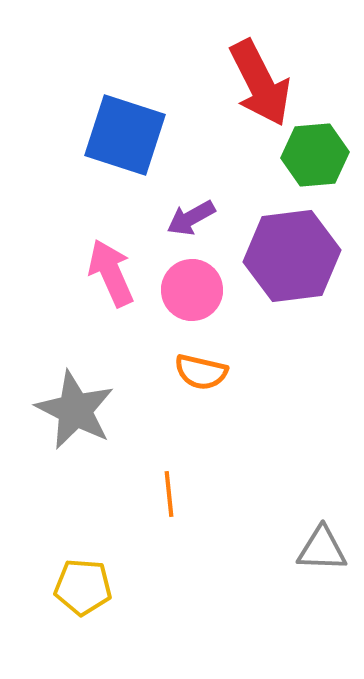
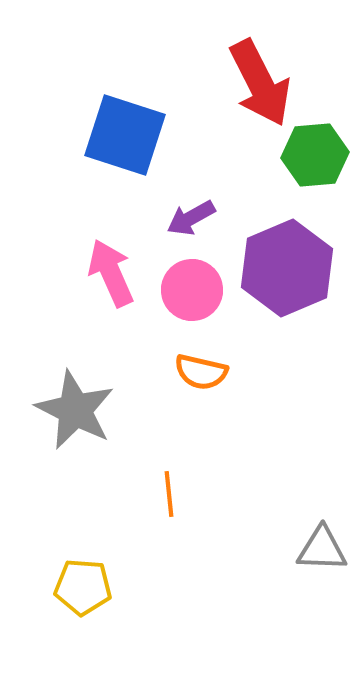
purple hexagon: moved 5 px left, 12 px down; rotated 16 degrees counterclockwise
